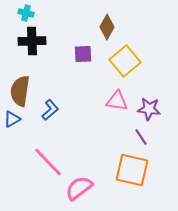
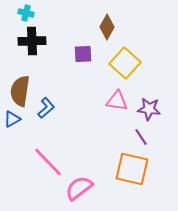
yellow square: moved 2 px down; rotated 8 degrees counterclockwise
blue L-shape: moved 4 px left, 2 px up
orange square: moved 1 px up
